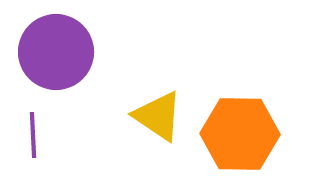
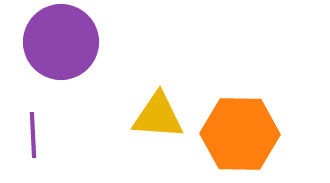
purple circle: moved 5 px right, 10 px up
yellow triangle: rotated 30 degrees counterclockwise
